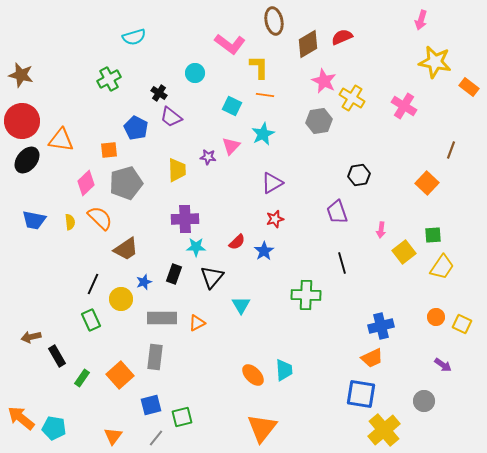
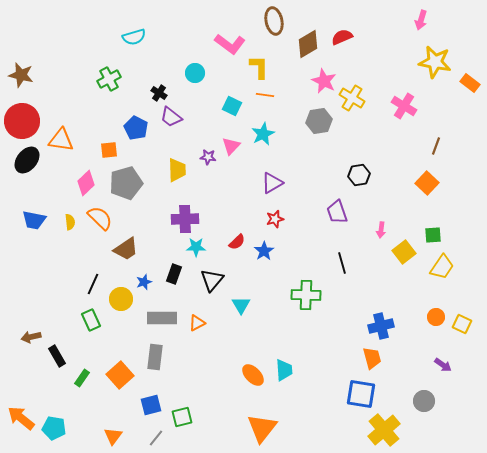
orange rectangle at (469, 87): moved 1 px right, 4 px up
brown line at (451, 150): moved 15 px left, 4 px up
black triangle at (212, 277): moved 3 px down
orange trapezoid at (372, 358): rotated 80 degrees counterclockwise
